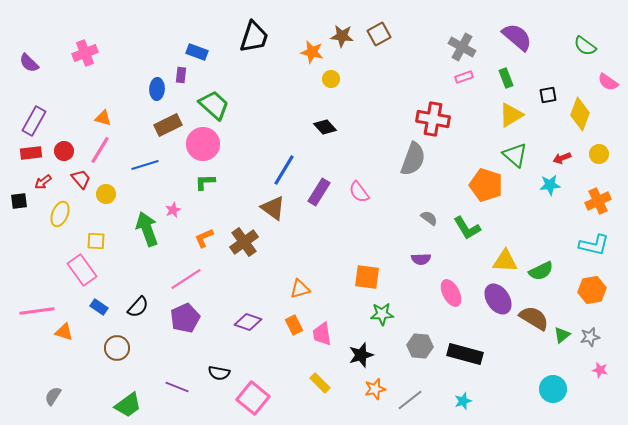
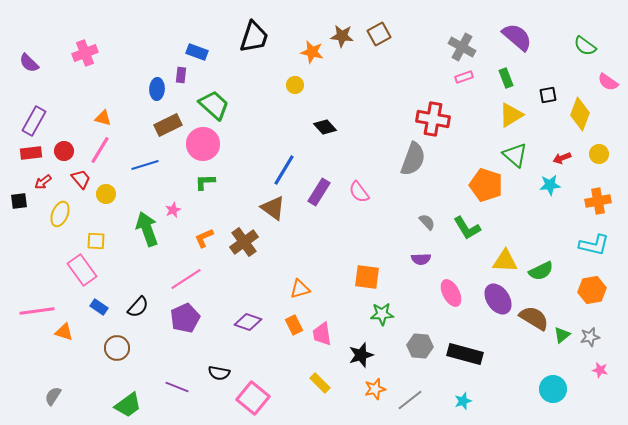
yellow circle at (331, 79): moved 36 px left, 6 px down
orange cross at (598, 201): rotated 15 degrees clockwise
gray semicircle at (429, 218): moved 2 px left, 4 px down; rotated 12 degrees clockwise
